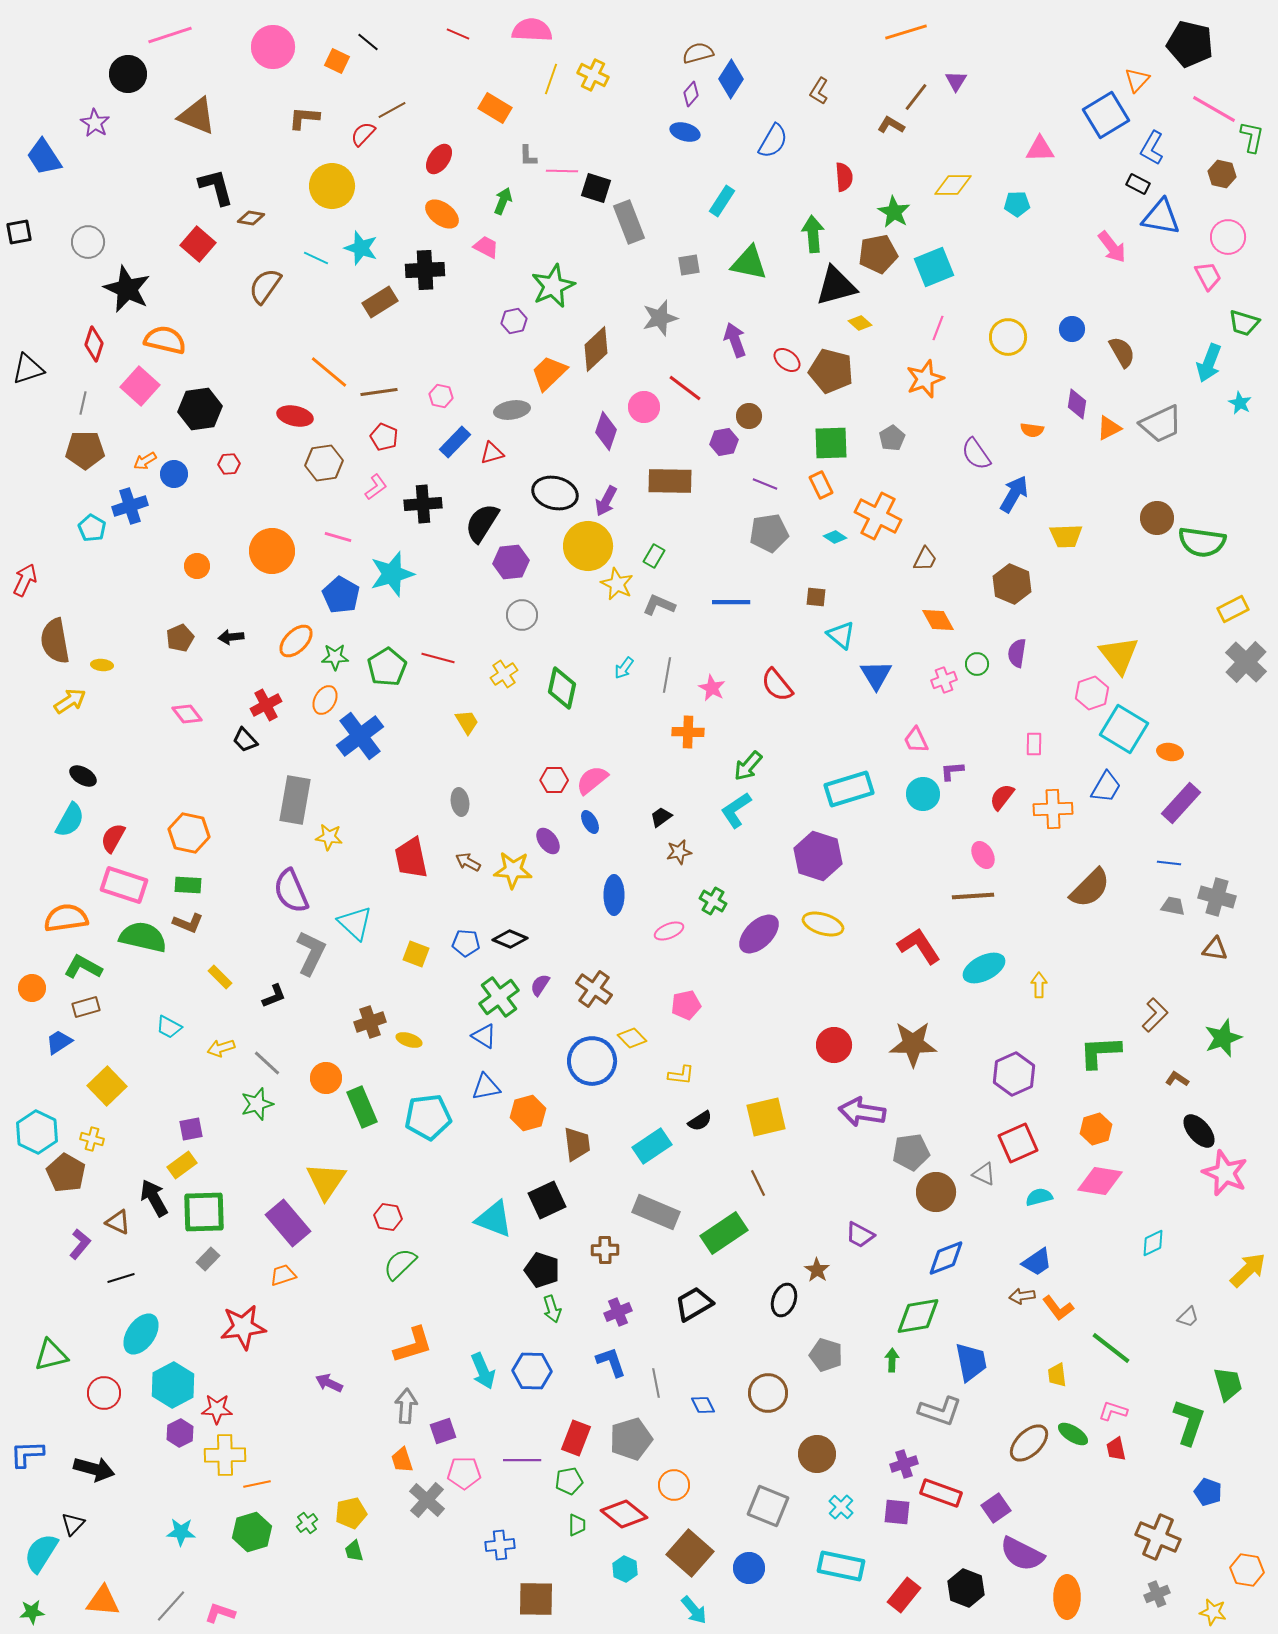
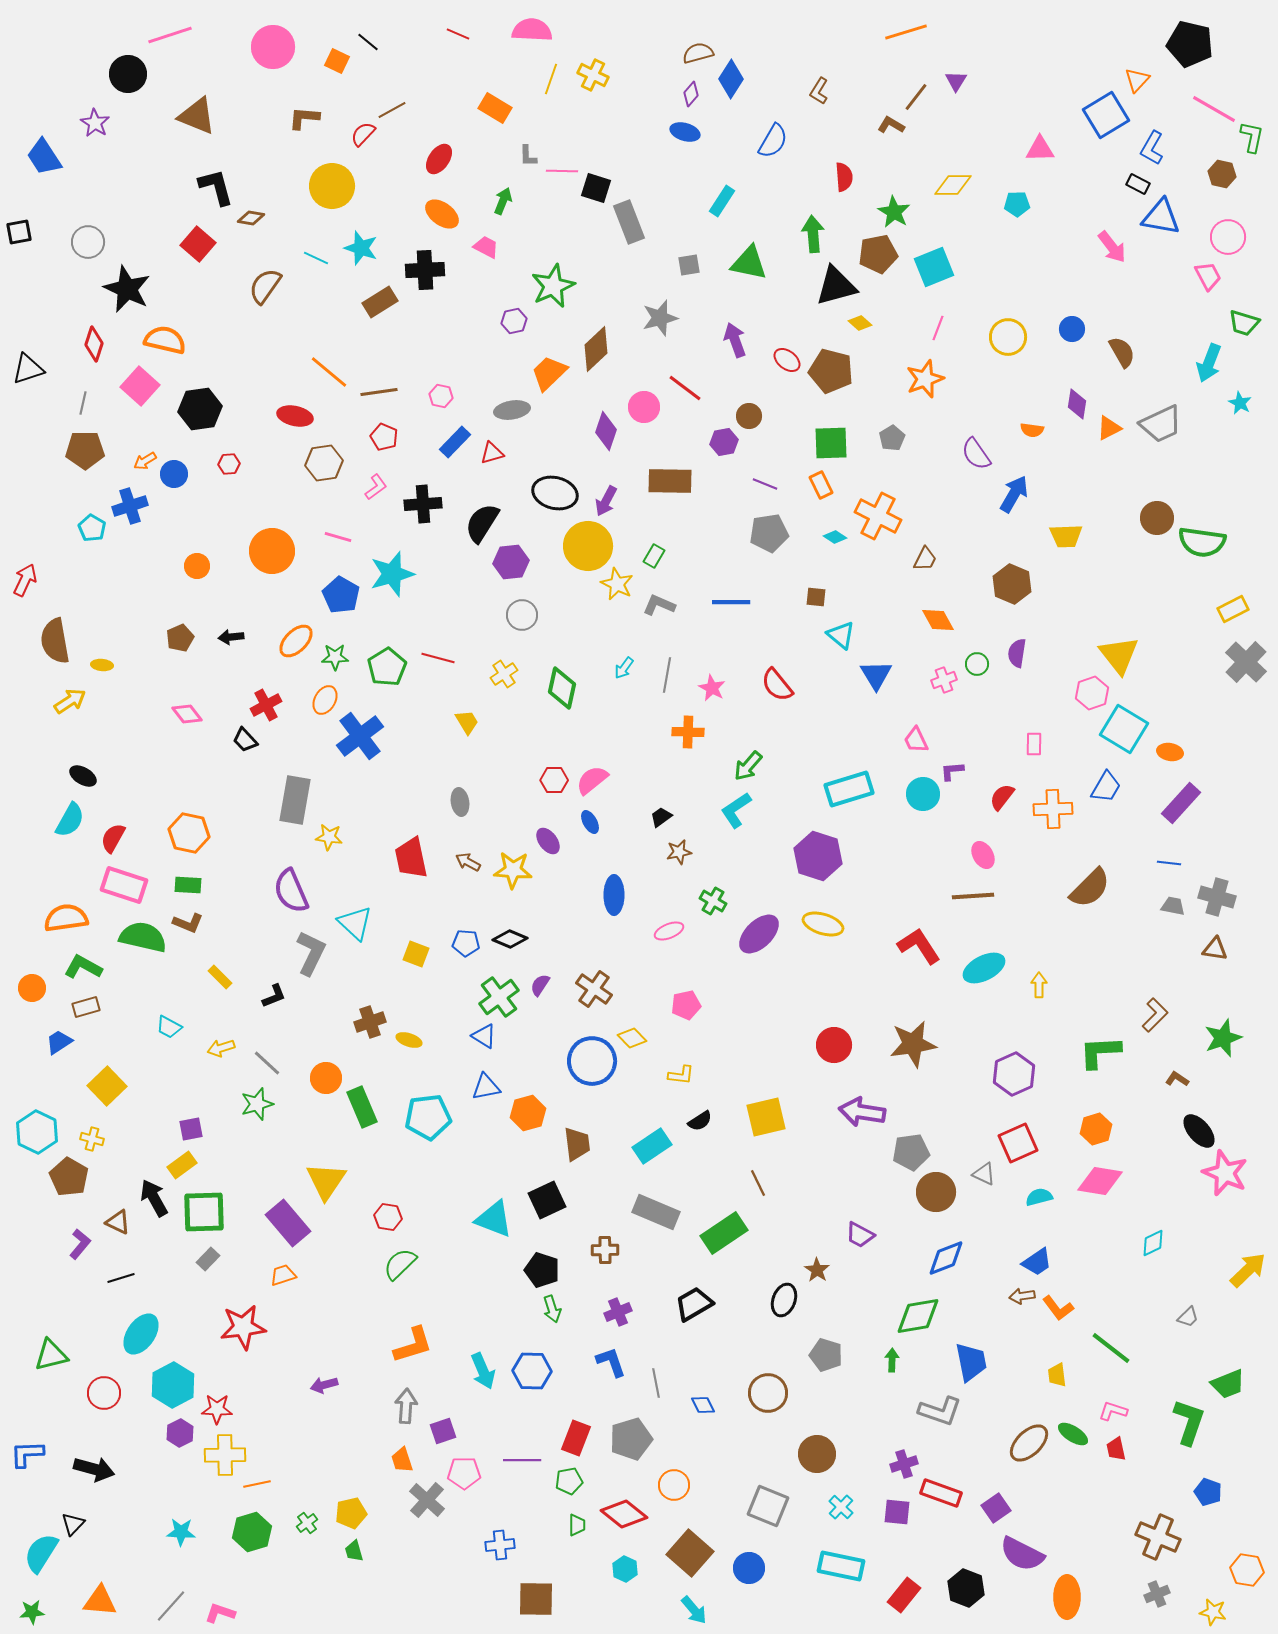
brown star at (913, 1044): rotated 9 degrees counterclockwise
brown pentagon at (66, 1173): moved 3 px right, 4 px down
purple arrow at (329, 1383): moved 5 px left, 2 px down; rotated 40 degrees counterclockwise
green trapezoid at (1228, 1384): rotated 84 degrees clockwise
orange triangle at (103, 1601): moved 3 px left
